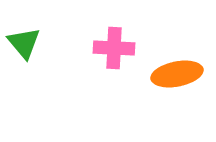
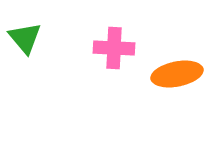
green triangle: moved 1 px right, 5 px up
